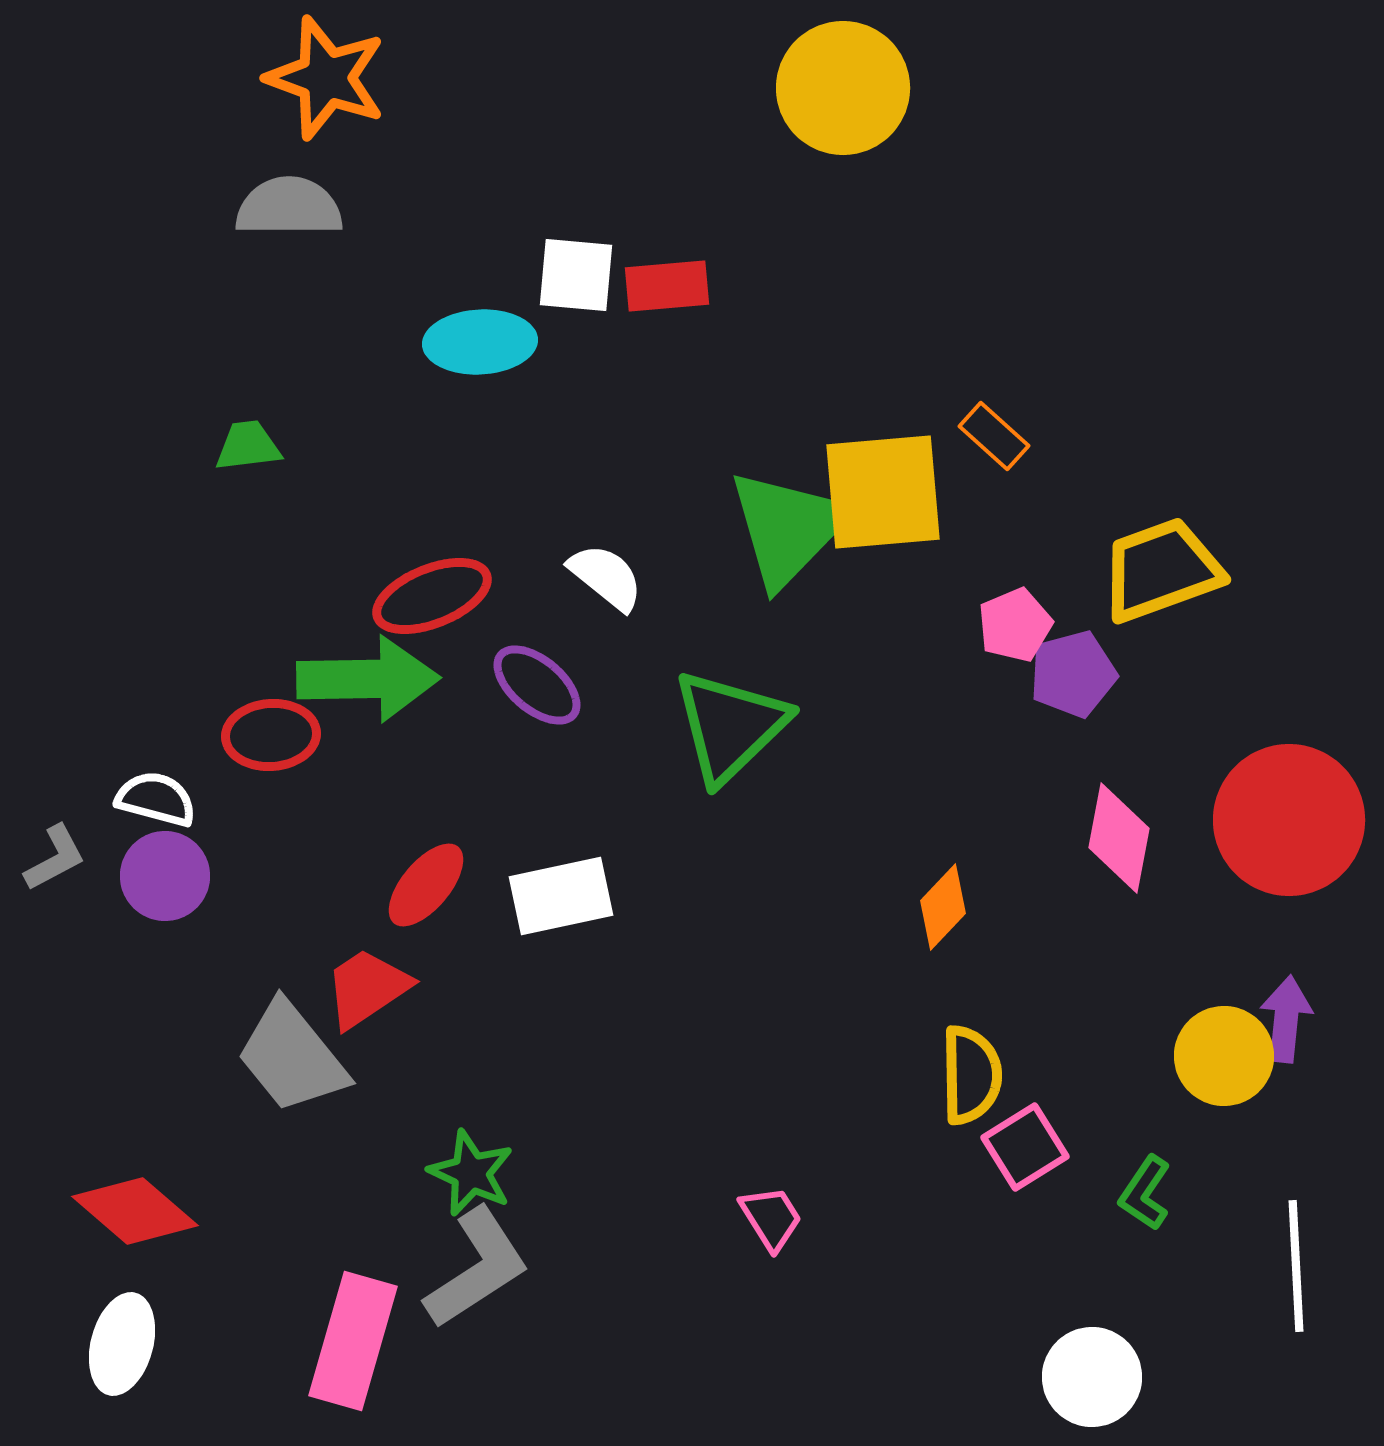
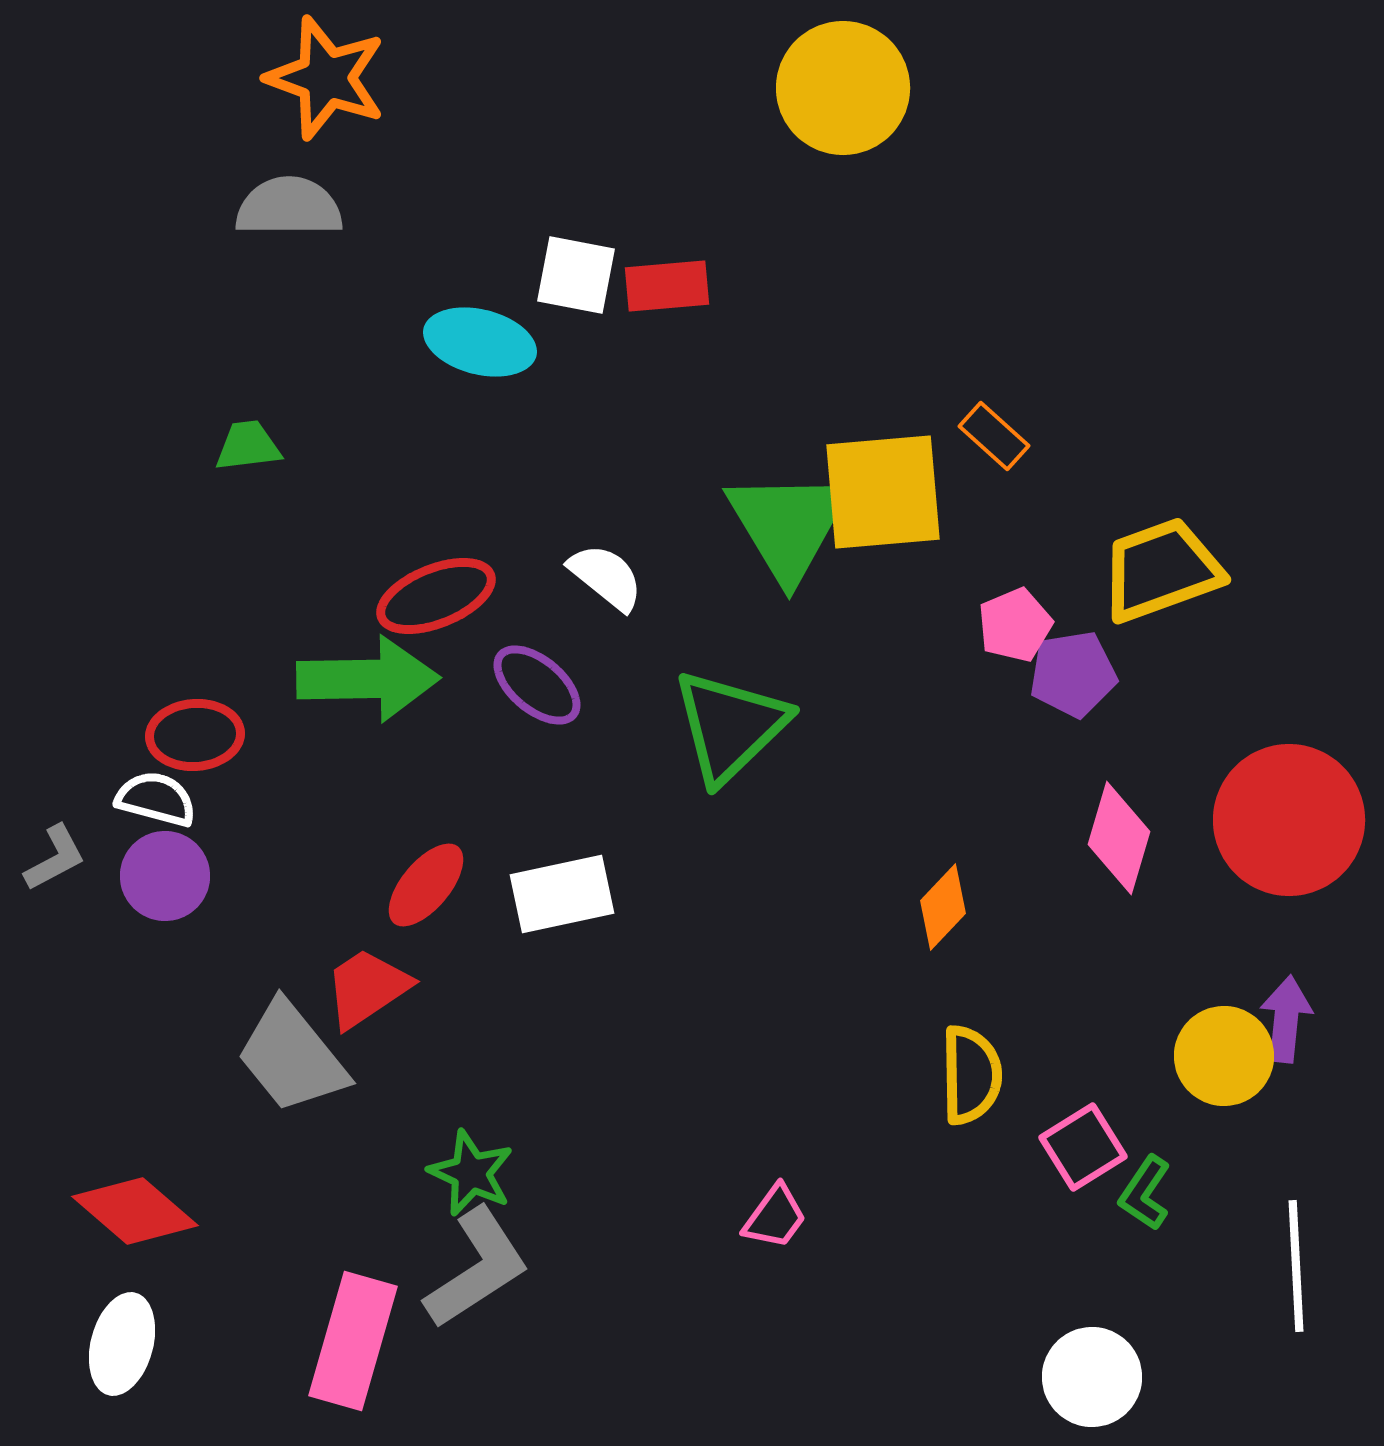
white square at (576, 275): rotated 6 degrees clockwise
cyan ellipse at (480, 342): rotated 17 degrees clockwise
green triangle at (788, 528): moved 3 px up; rotated 15 degrees counterclockwise
red ellipse at (432, 596): moved 4 px right
purple pentagon at (1073, 674): rotated 6 degrees clockwise
red ellipse at (271, 735): moved 76 px left
pink diamond at (1119, 838): rotated 6 degrees clockwise
white rectangle at (561, 896): moved 1 px right, 2 px up
pink square at (1025, 1147): moved 58 px right
pink trapezoid at (771, 1218): moved 4 px right, 1 px up; rotated 68 degrees clockwise
